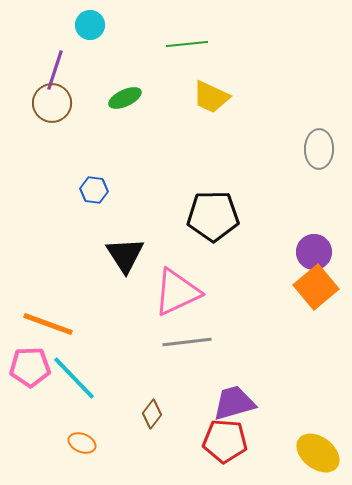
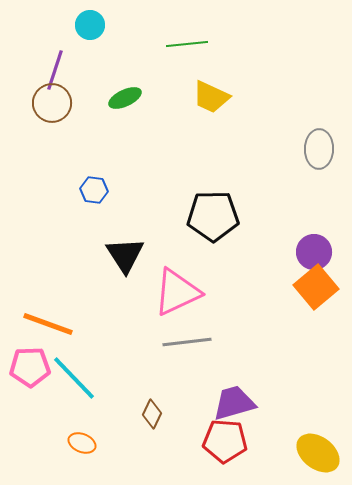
brown diamond: rotated 12 degrees counterclockwise
